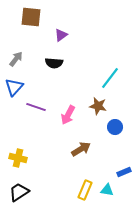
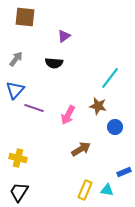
brown square: moved 6 px left
purple triangle: moved 3 px right, 1 px down
blue triangle: moved 1 px right, 3 px down
purple line: moved 2 px left, 1 px down
black trapezoid: rotated 25 degrees counterclockwise
